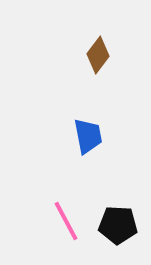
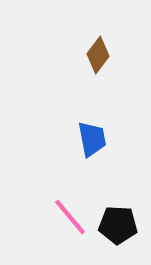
blue trapezoid: moved 4 px right, 3 px down
pink line: moved 4 px right, 4 px up; rotated 12 degrees counterclockwise
